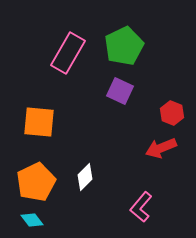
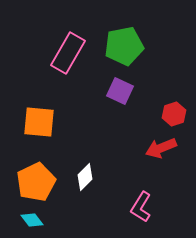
green pentagon: rotated 15 degrees clockwise
red hexagon: moved 2 px right, 1 px down; rotated 20 degrees clockwise
pink L-shape: rotated 8 degrees counterclockwise
